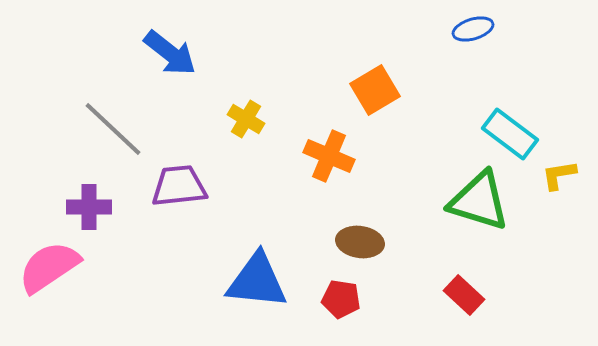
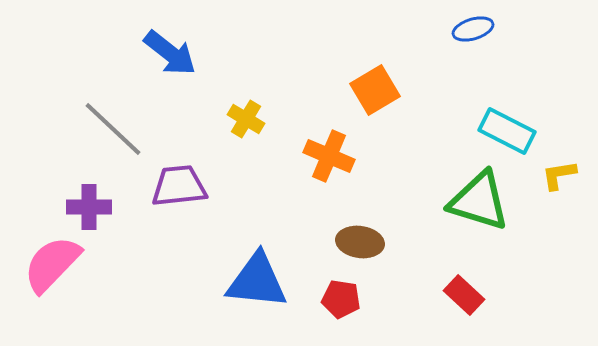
cyan rectangle: moved 3 px left, 3 px up; rotated 10 degrees counterclockwise
pink semicircle: moved 3 px right, 3 px up; rotated 12 degrees counterclockwise
